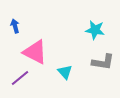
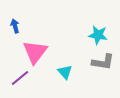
cyan star: moved 3 px right, 5 px down
pink triangle: rotated 40 degrees clockwise
